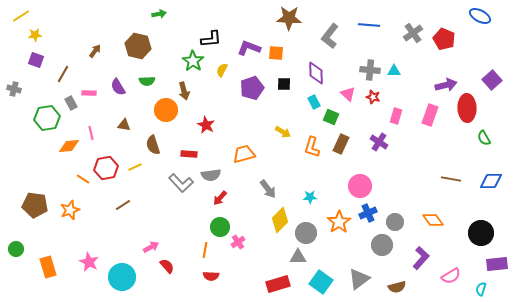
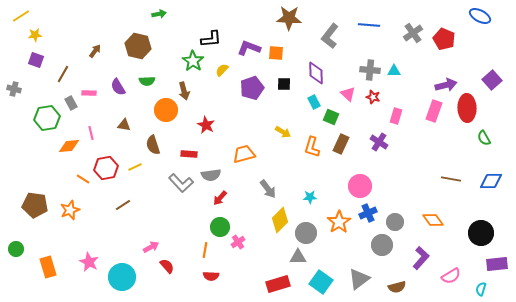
yellow semicircle at (222, 70): rotated 16 degrees clockwise
pink rectangle at (430, 115): moved 4 px right, 4 px up
